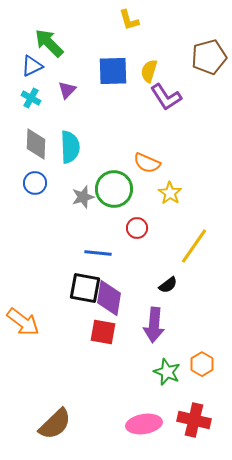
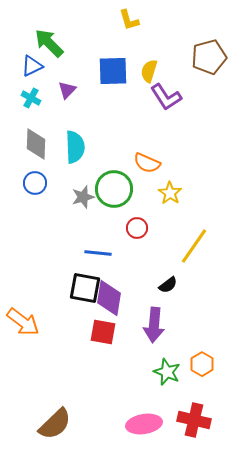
cyan semicircle: moved 5 px right
